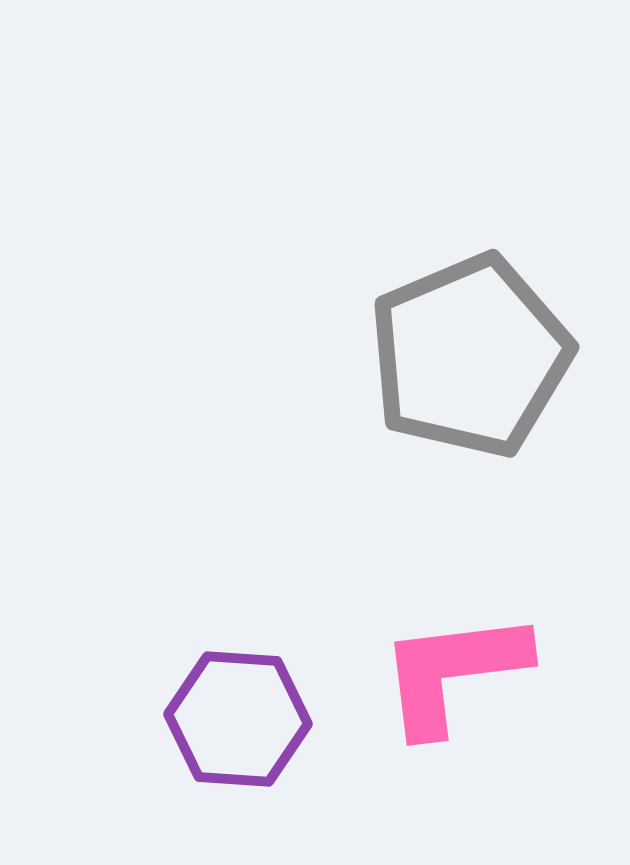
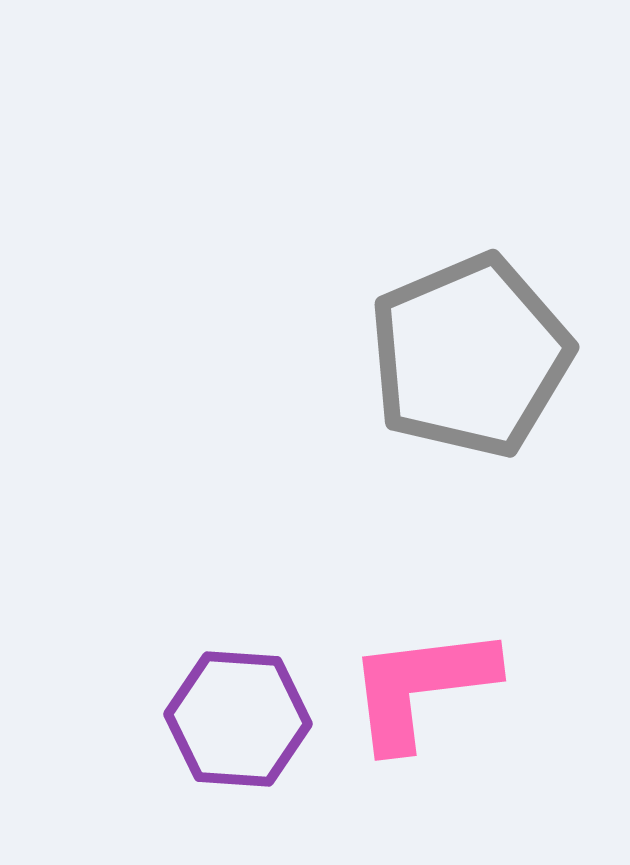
pink L-shape: moved 32 px left, 15 px down
